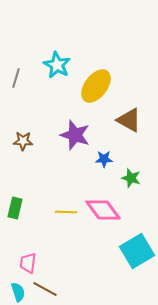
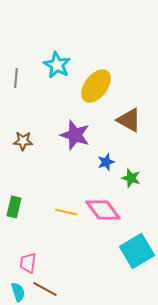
gray line: rotated 12 degrees counterclockwise
blue star: moved 2 px right, 3 px down; rotated 18 degrees counterclockwise
green rectangle: moved 1 px left, 1 px up
yellow line: rotated 10 degrees clockwise
